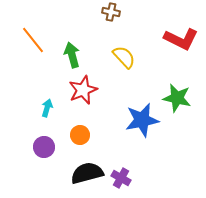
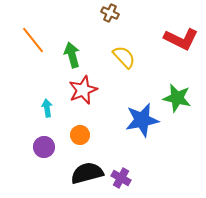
brown cross: moved 1 px left, 1 px down; rotated 12 degrees clockwise
cyan arrow: rotated 24 degrees counterclockwise
